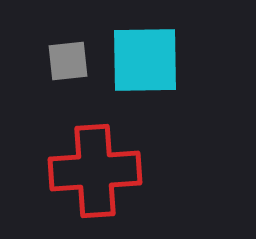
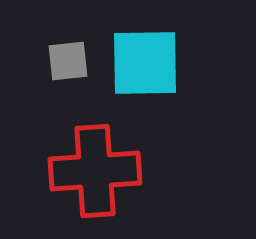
cyan square: moved 3 px down
